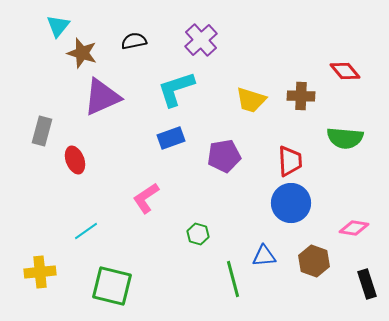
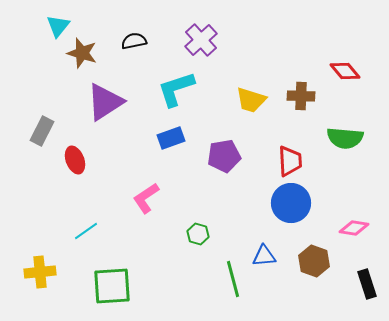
purple triangle: moved 3 px right, 5 px down; rotated 9 degrees counterclockwise
gray rectangle: rotated 12 degrees clockwise
green square: rotated 18 degrees counterclockwise
